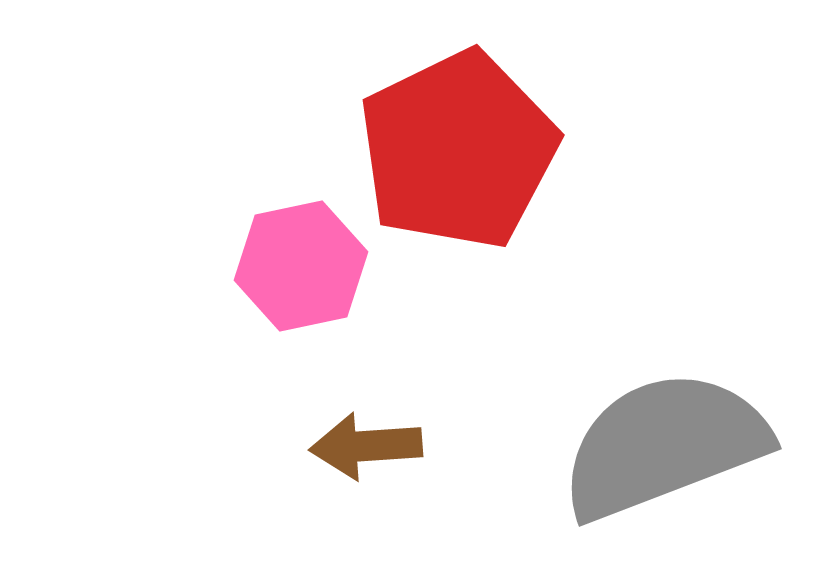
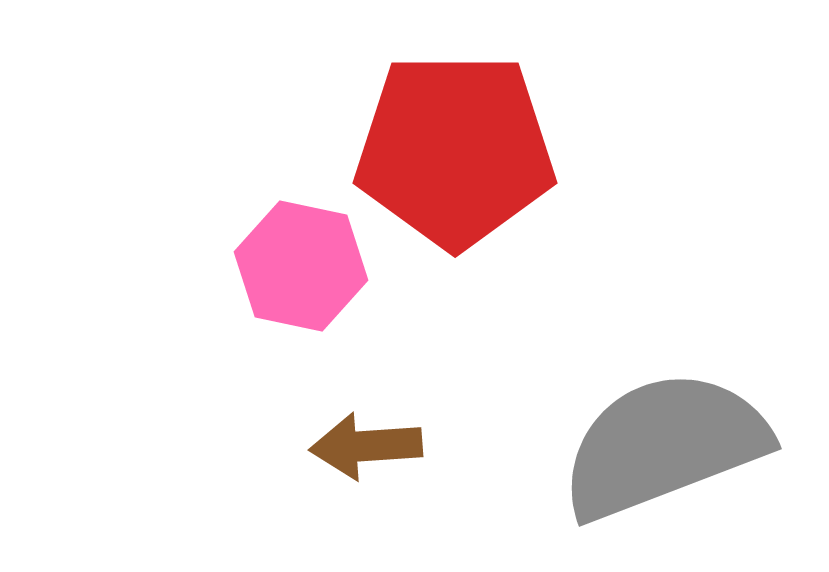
red pentagon: moved 3 px left; rotated 26 degrees clockwise
pink hexagon: rotated 24 degrees clockwise
